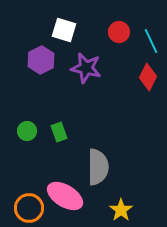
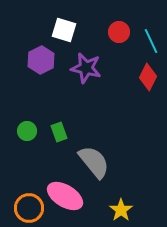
gray semicircle: moved 4 px left, 5 px up; rotated 39 degrees counterclockwise
